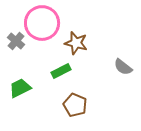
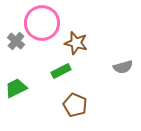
gray semicircle: rotated 54 degrees counterclockwise
green trapezoid: moved 4 px left
